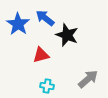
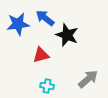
blue star: rotated 30 degrees clockwise
